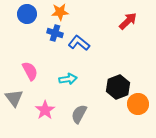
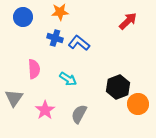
blue circle: moved 4 px left, 3 px down
blue cross: moved 5 px down
pink semicircle: moved 4 px right, 2 px up; rotated 24 degrees clockwise
cyan arrow: rotated 42 degrees clockwise
gray triangle: rotated 12 degrees clockwise
